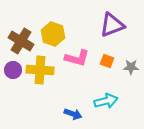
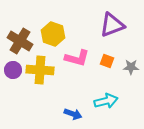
brown cross: moved 1 px left
